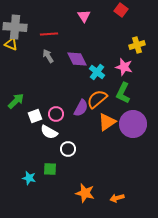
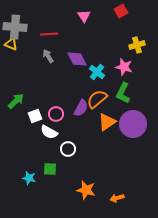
red square: moved 1 px down; rotated 24 degrees clockwise
orange star: moved 1 px right, 3 px up
